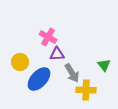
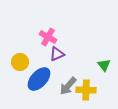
purple triangle: rotated 21 degrees counterclockwise
gray arrow: moved 4 px left, 13 px down; rotated 72 degrees clockwise
